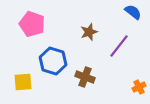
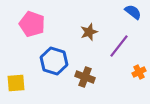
blue hexagon: moved 1 px right
yellow square: moved 7 px left, 1 px down
orange cross: moved 15 px up
